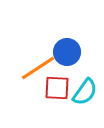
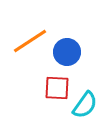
orange line: moved 8 px left, 27 px up
cyan semicircle: moved 13 px down
